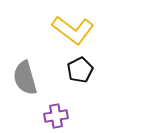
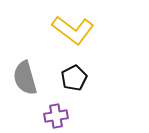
black pentagon: moved 6 px left, 8 px down
